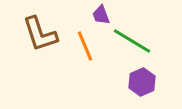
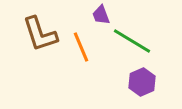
orange line: moved 4 px left, 1 px down
